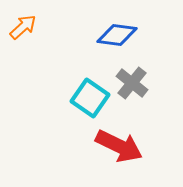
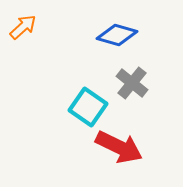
blue diamond: rotated 9 degrees clockwise
cyan square: moved 2 px left, 9 px down
red arrow: moved 1 px down
